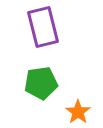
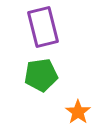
green pentagon: moved 8 px up
